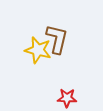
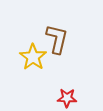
yellow star: moved 5 px left, 7 px down; rotated 20 degrees clockwise
